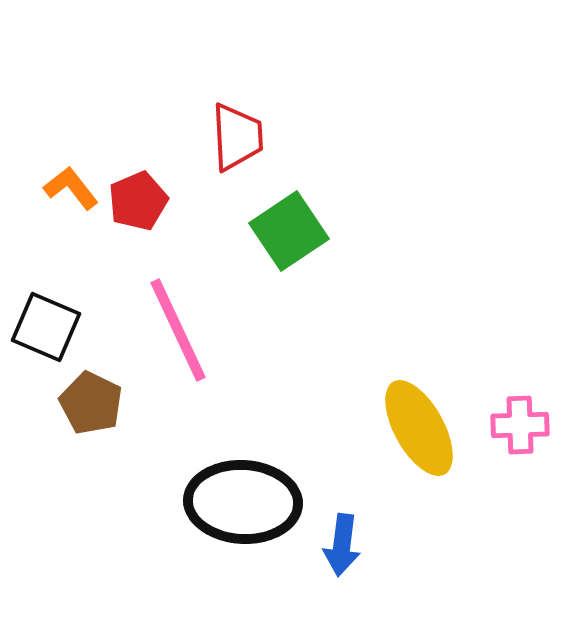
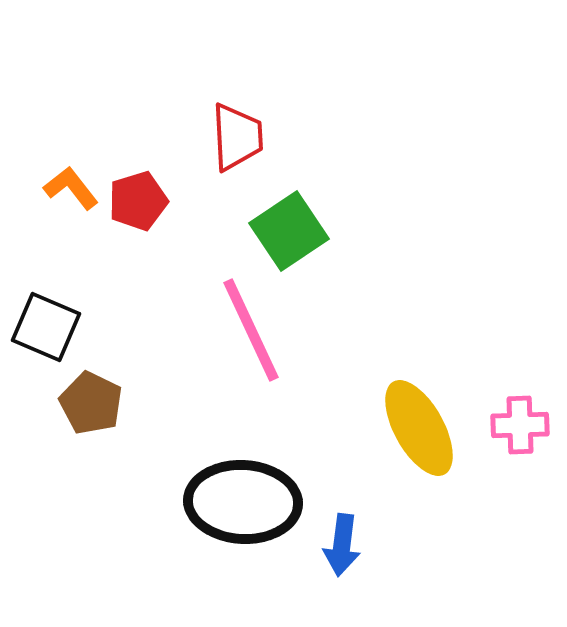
red pentagon: rotated 6 degrees clockwise
pink line: moved 73 px right
